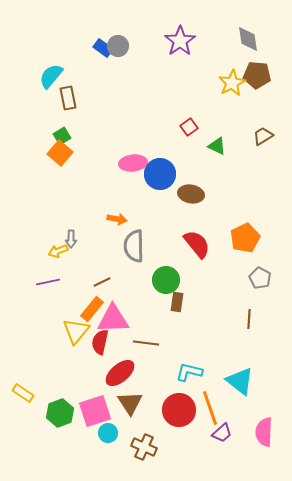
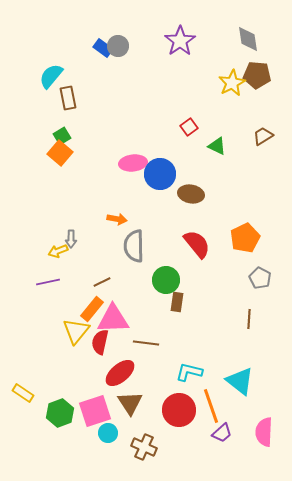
orange line at (210, 408): moved 1 px right, 2 px up
